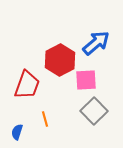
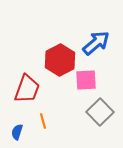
red trapezoid: moved 4 px down
gray square: moved 6 px right, 1 px down
orange line: moved 2 px left, 2 px down
